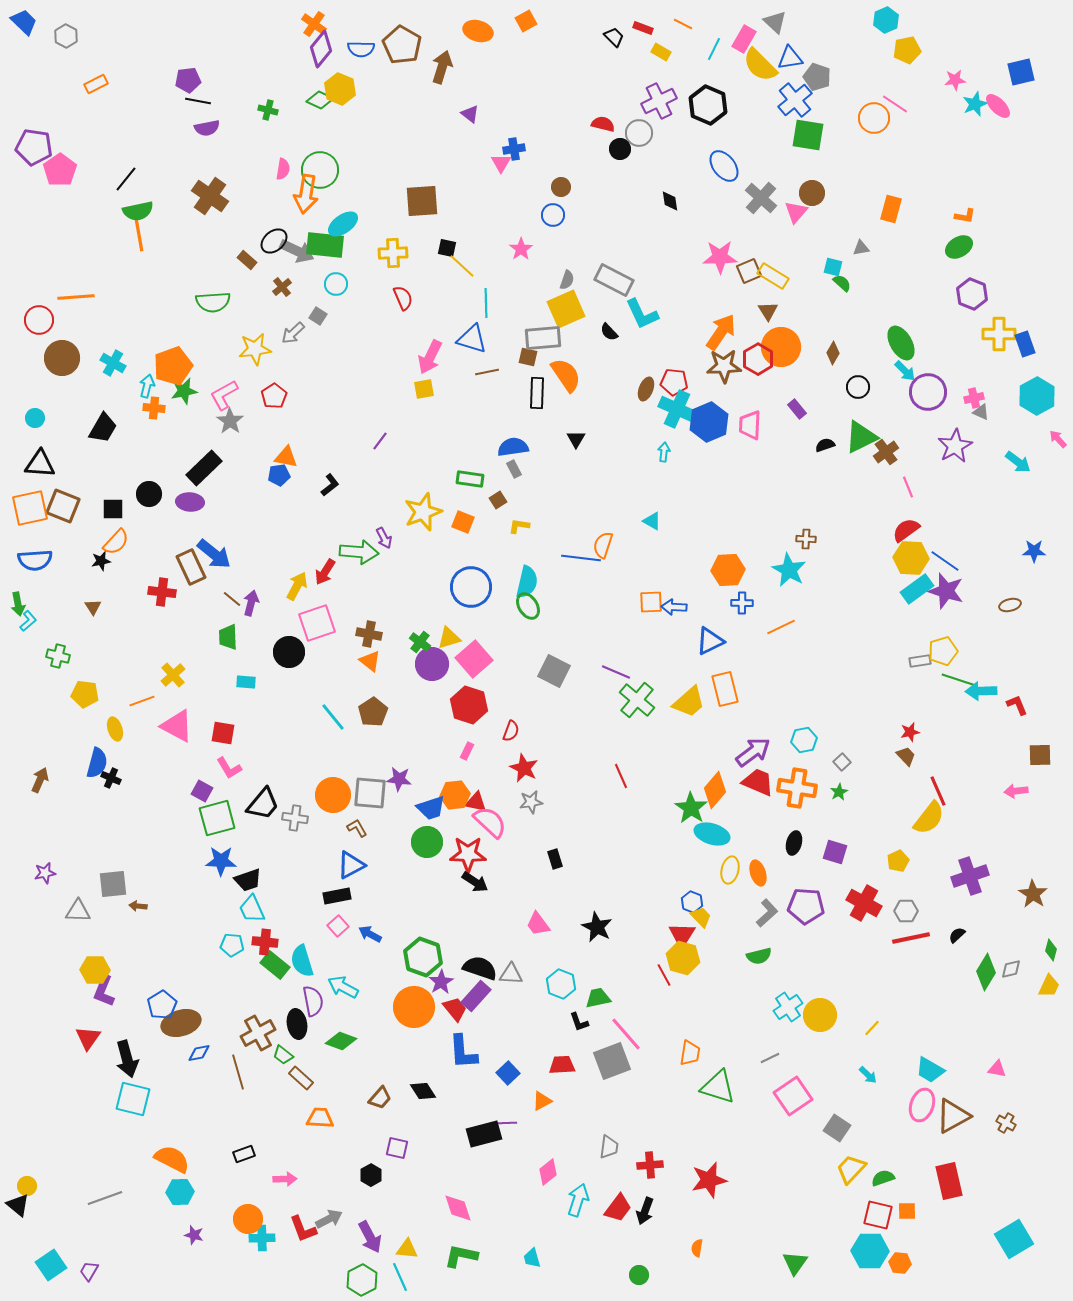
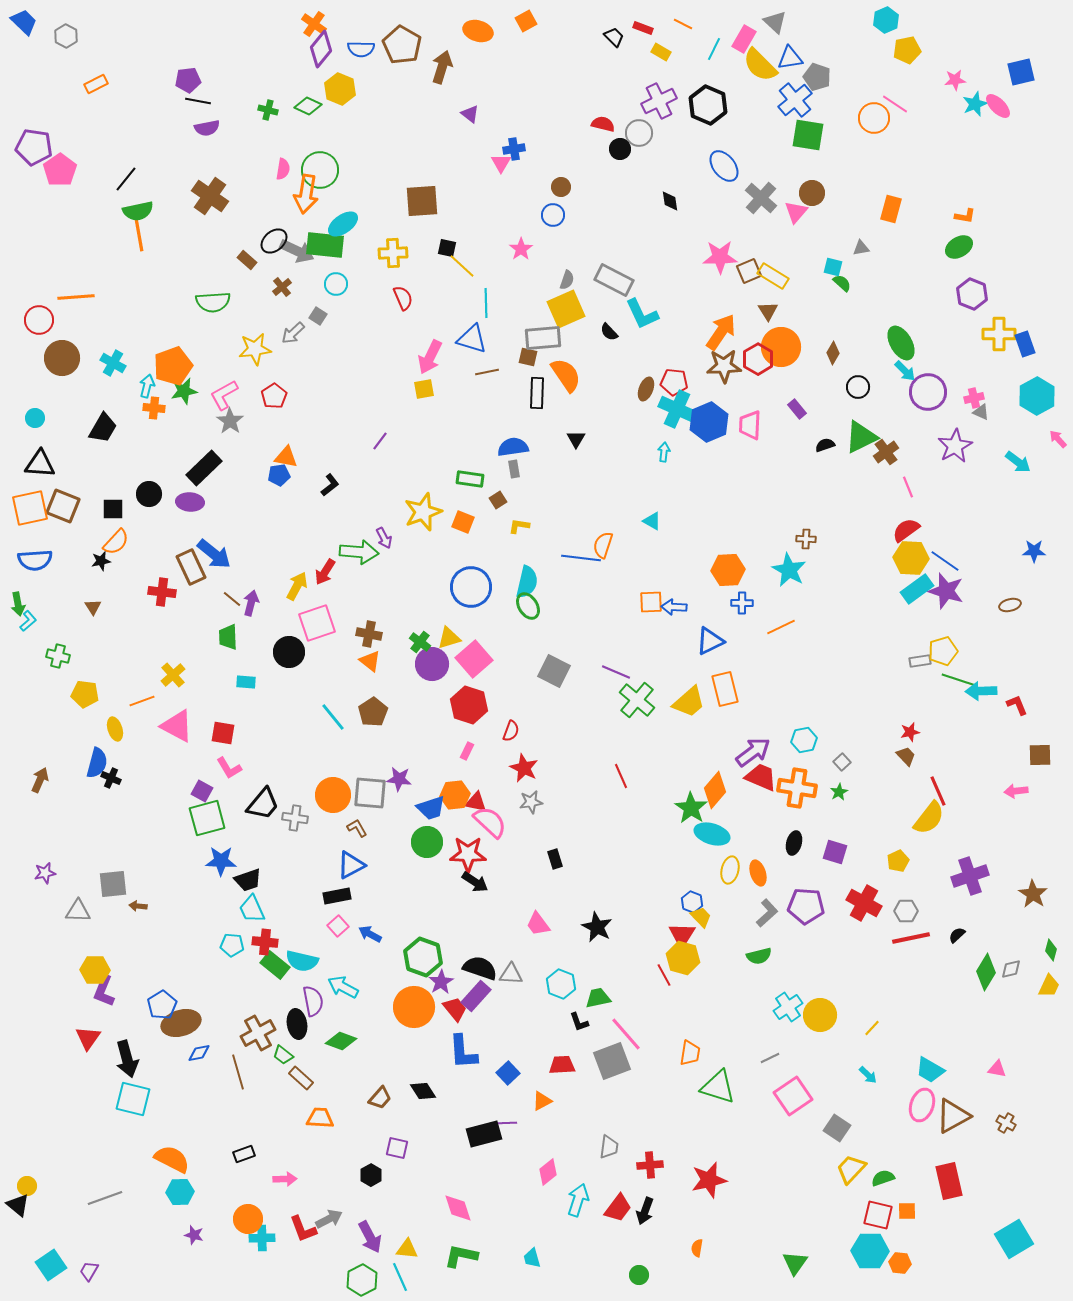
green diamond at (320, 100): moved 12 px left, 6 px down
gray rectangle at (514, 469): rotated 18 degrees clockwise
red trapezoid at (758, 782): moved 3 px right, 5 px up
green square at (217, 818): moved 10 px left
cyan semicircle at (302, 961): rotated 60 degrees counterclockwise
